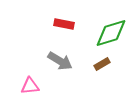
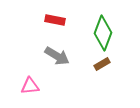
red rectangle: moved 9 px left, 4 px up
green diamond: moved 8 px left; rotated 52 degrees counterclockwise
gray arrow: moved 3 px left, 5 px up
